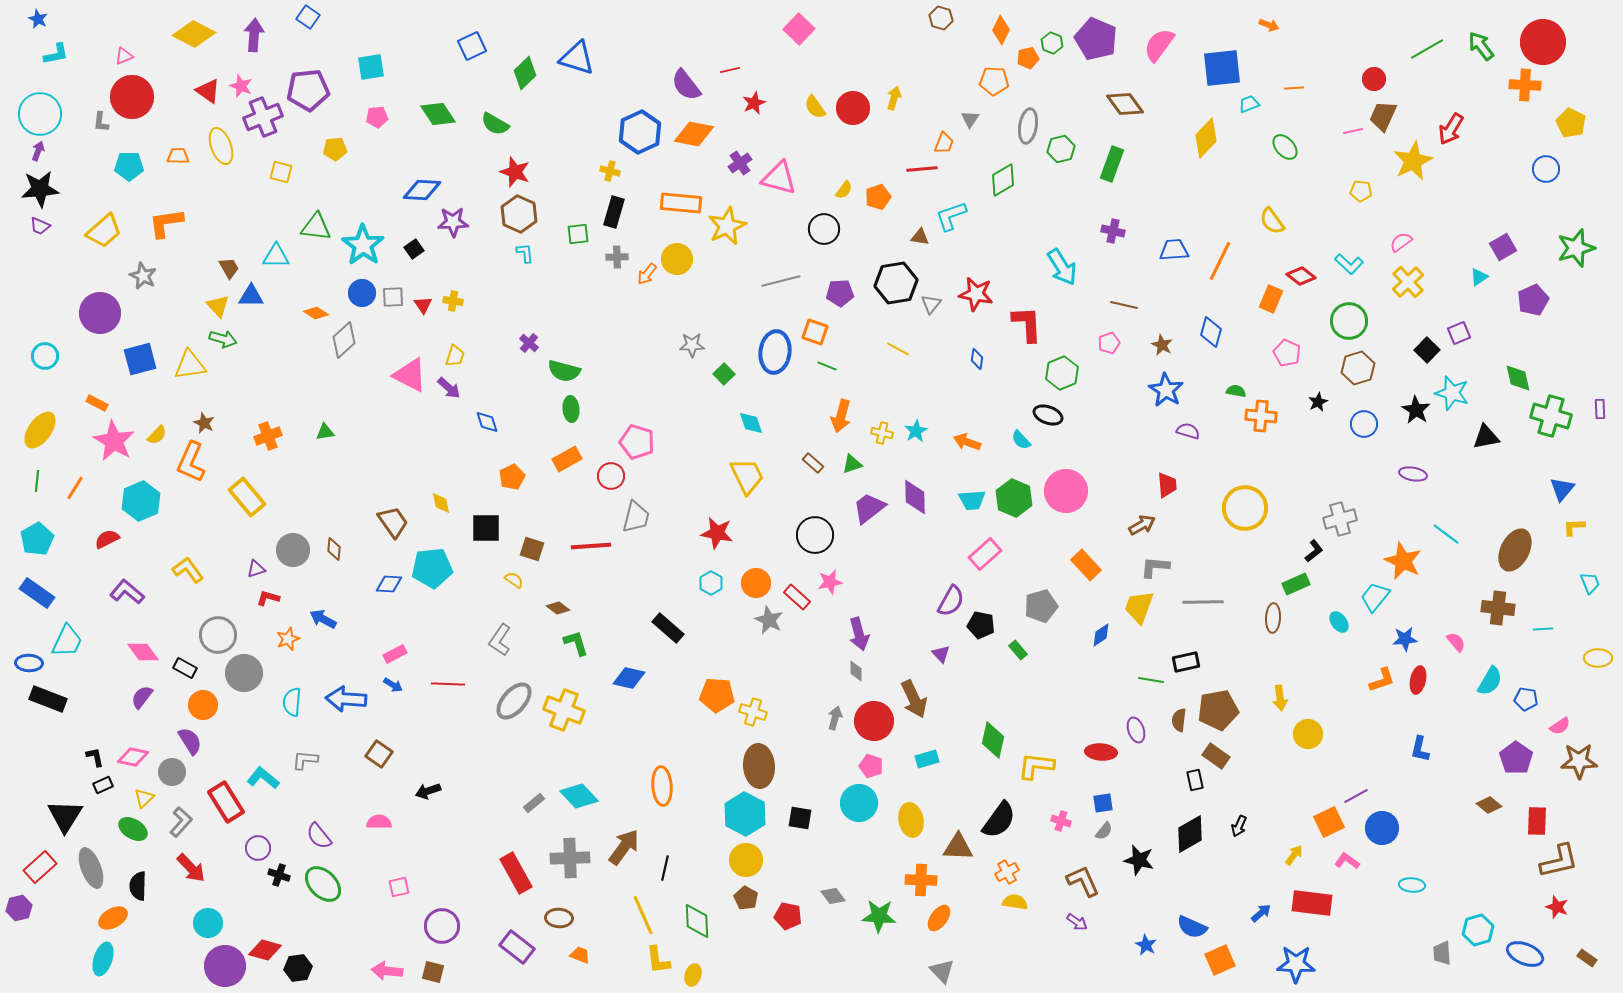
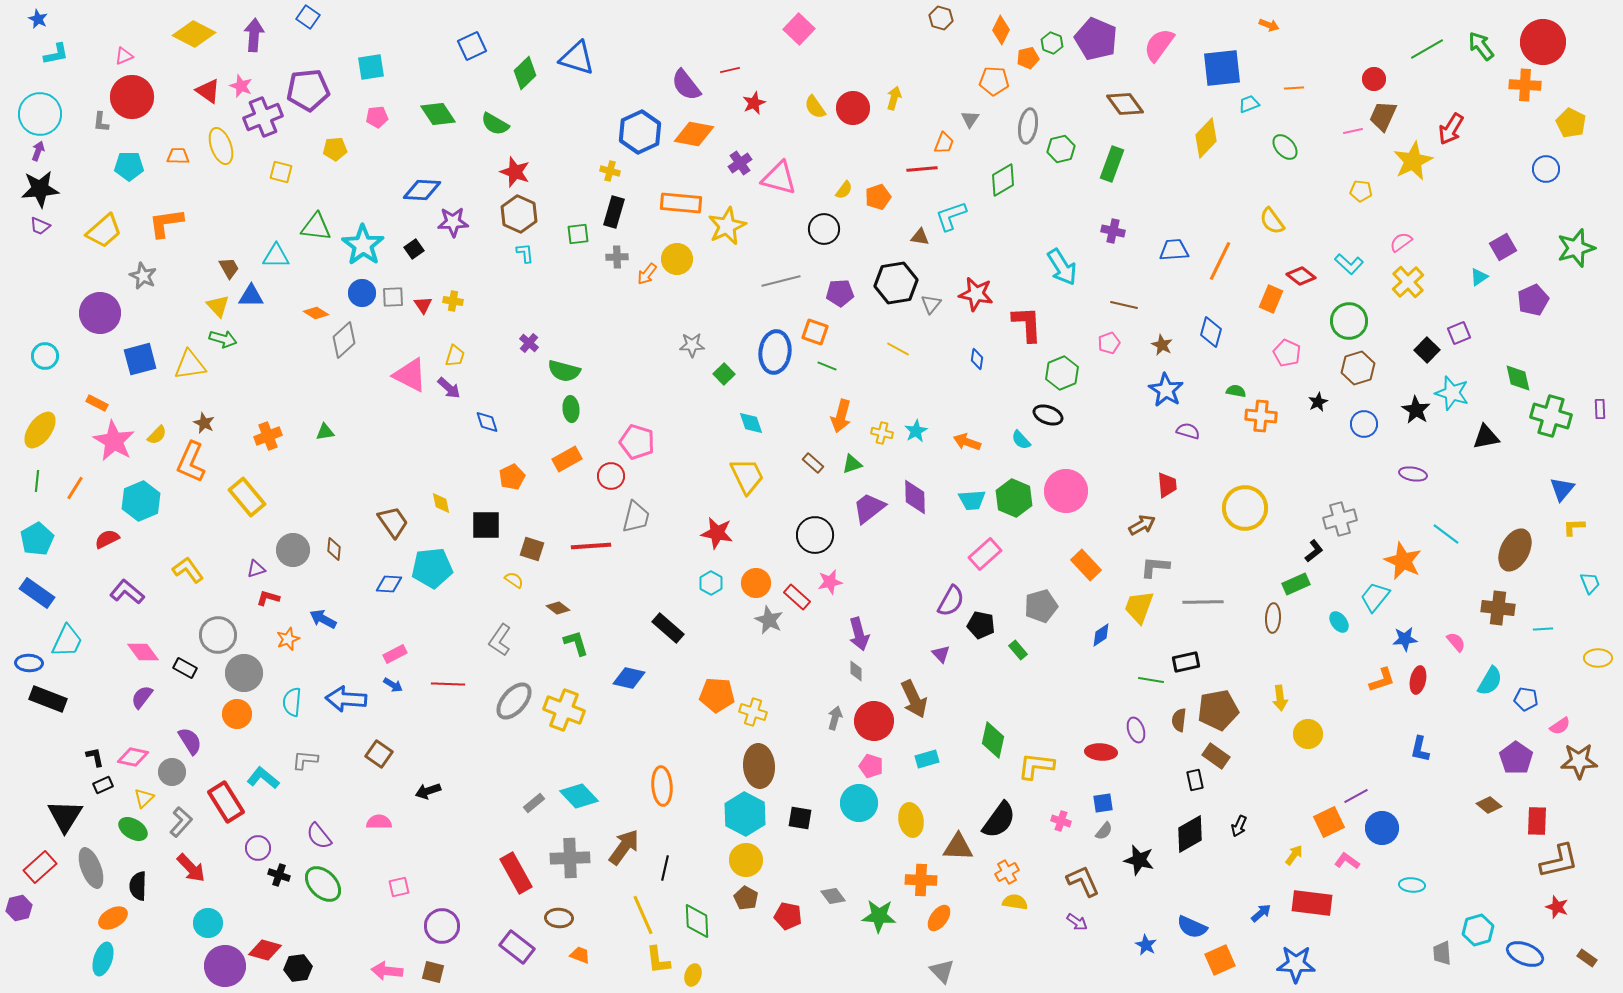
black square at (486, 528): moved 3 px up
orange circle at (203, 705): moved 34 px right, 9 px down
